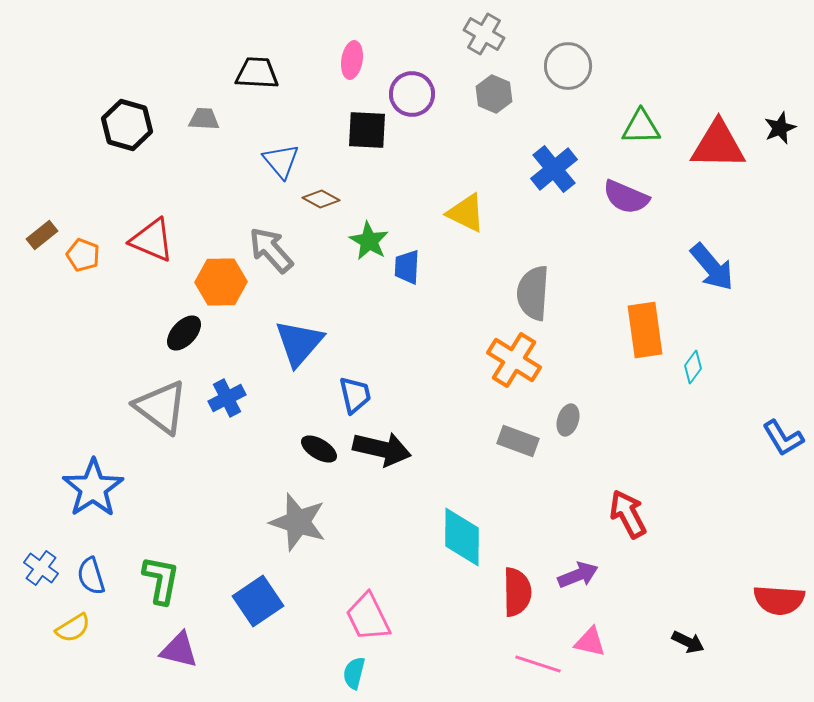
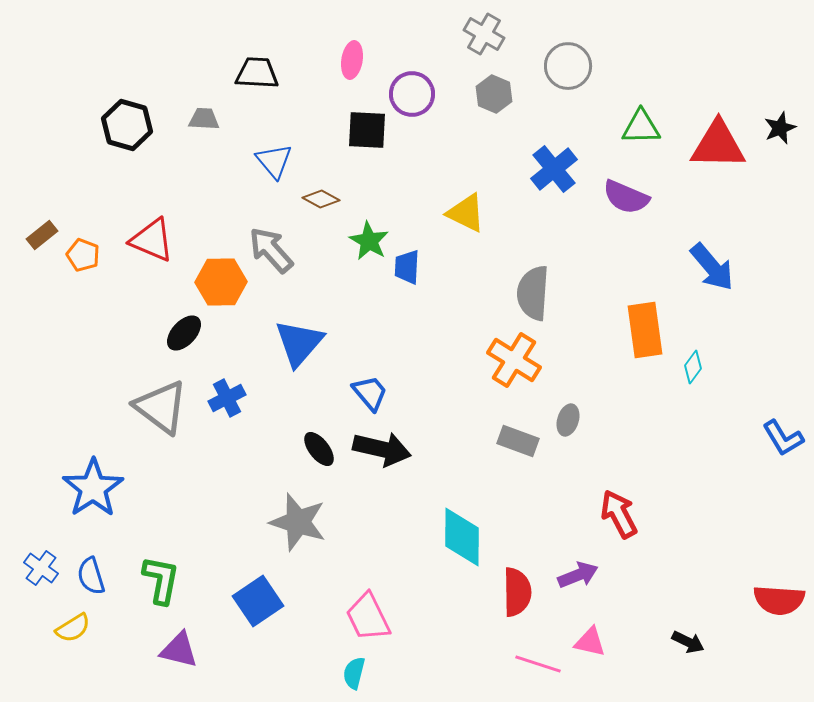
blue triangle at (281, 161): moved 7 px left
blue trapezoid at (355, 395): moved 15 px right, 2 px up; rotated 27 degrees counterclockwise
black ellipse at (319, 449): rotated 21 degrees clockwise
red arrow at (628, 514): moved 9 px left
